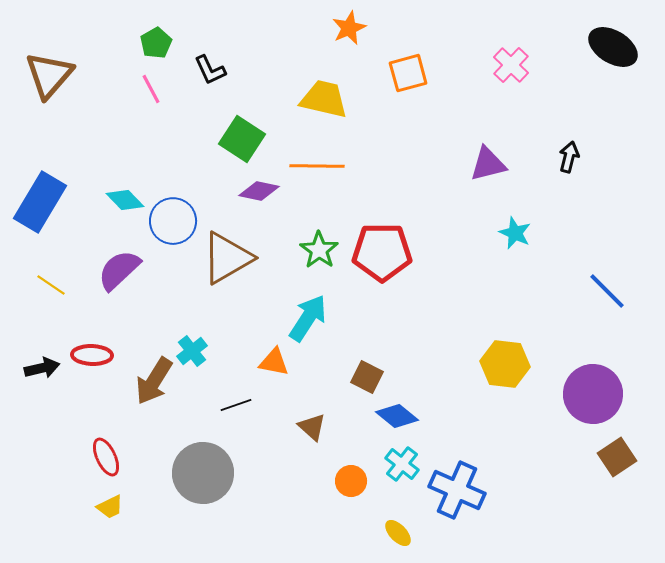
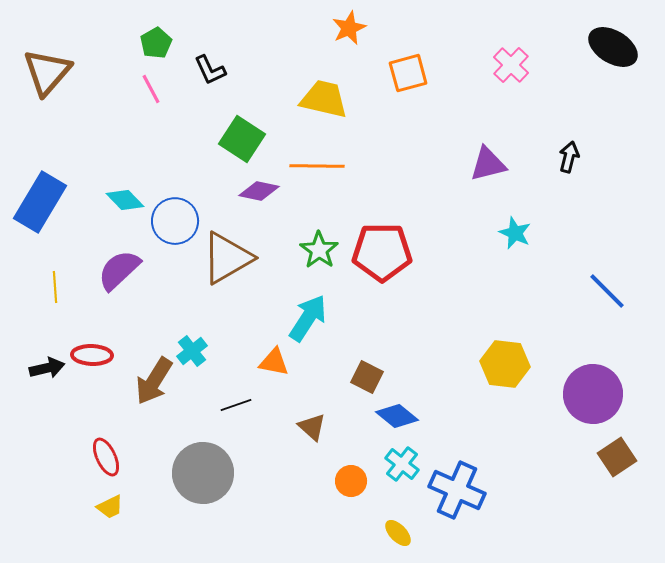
brown triangle at (49, 75): moved 2 px left, 3 px up
blue circle at (173, 221): moved 2 px right
yellow line at (51, 285): moved 4 px right, 2 px down; rotated 52 degrees clockwise
black arrow at (42, 368): moved 5 px right
